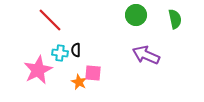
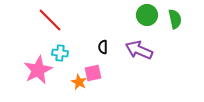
green circle: moved 11 px right
black semicircle: moved 27 px right, 3 px up
purple arrow: moved 7 px left, 5 px up
pink square: rotated 18 degrees counterclockwise
